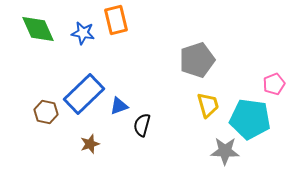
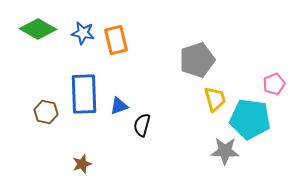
orange rectangle: moved 20 px down
green diamond: rotated 36 degrees counterclockwise
blue rectangle: rotated 48 degrees counterclockwise
yellow trapezoid: moved 7 px right, 6 px up
brown star: moved 8 px left, 20 px down
